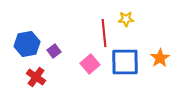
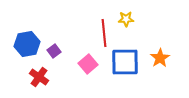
pink square: moved 2 px left
red cross: moved 3 px right
